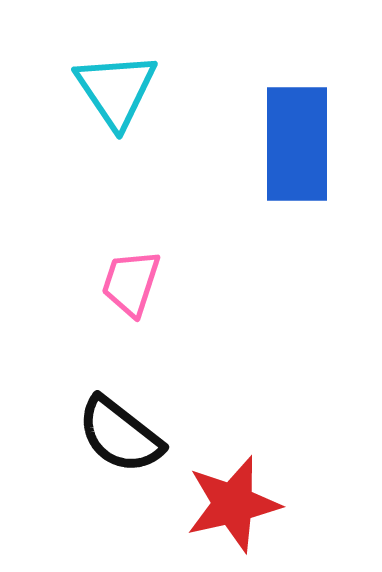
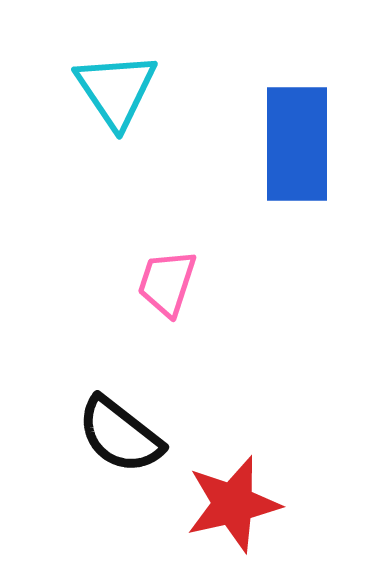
pink trapezoid: moved 36 px right
